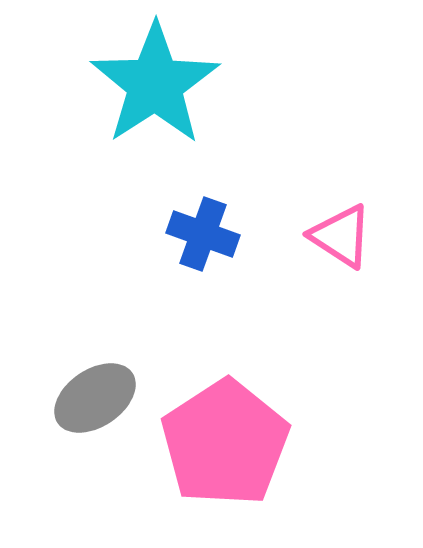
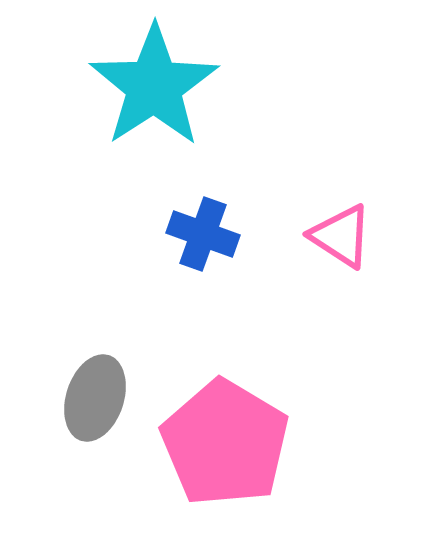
cyan star: moved 1 px left, 2 px down
gray ellipse: rotated 38 degrees counterclockwise
pink pentagon: rotated 8 degrees counterclockwise
